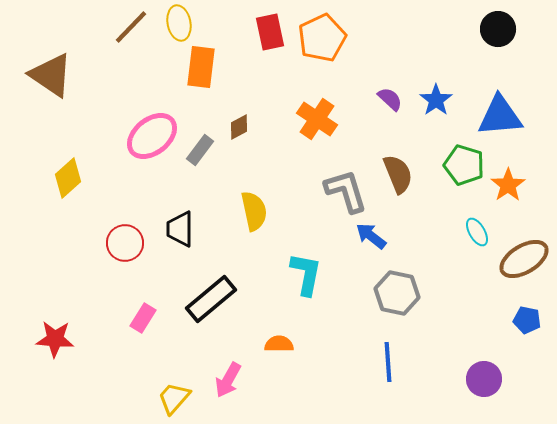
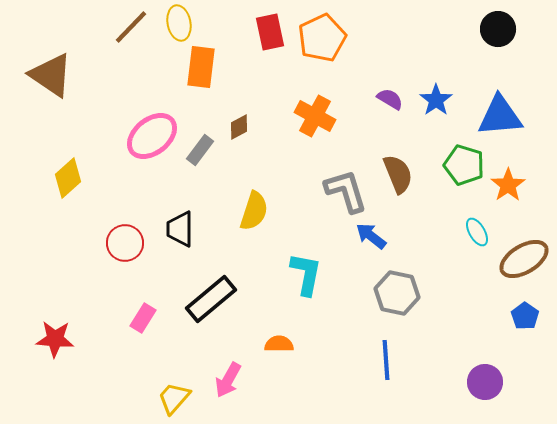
purple semicircle: rotated 12 degrees counterclockwise
orange cross: moved 2 px left, 3 px up; rotated 6 degrees counterclockwise
yellow semicircle: rotated 30 degrees clockwise
blue pentagon: moved 2 px left, 4 px up; rotated 24 degrees clockwise
blue line: moved 2 px left, 2 px up
purple circle: moved 1 px right, 3 px down
